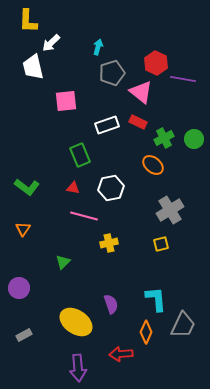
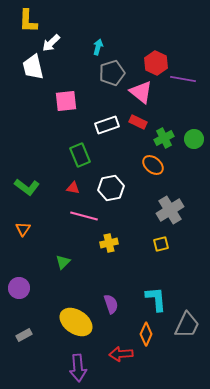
gray trapezoid: moved 4 px right
orange diamond: moved 2 px down
